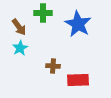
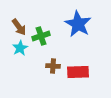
green cross: moved 2 px left, 23 px down; rotated 18 degrees counterclockwise
red rectangle: moved 8 px up
